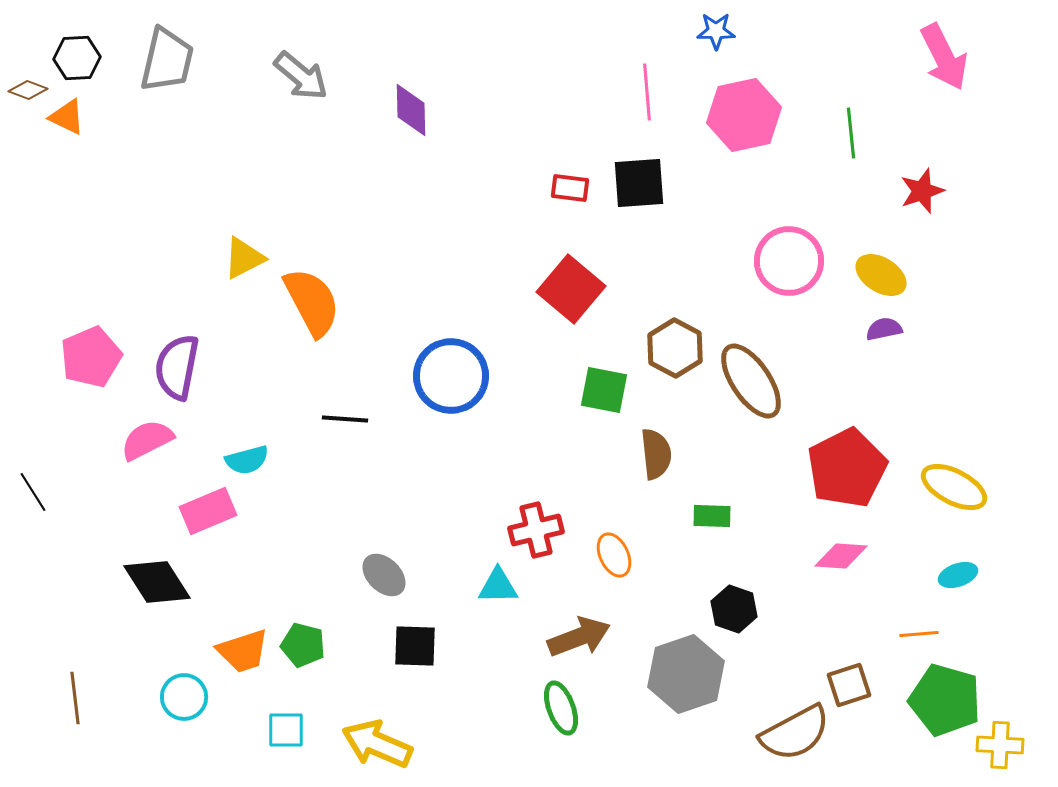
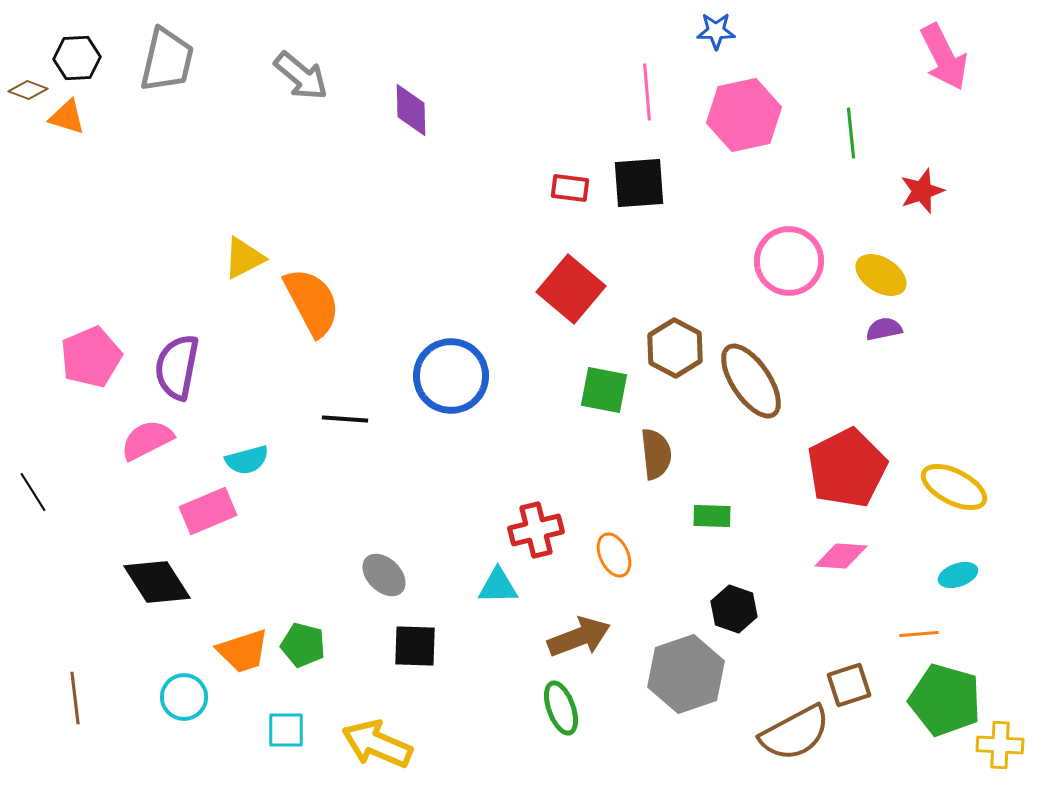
orange triangle at (67, 117): rotated 9 degrees counterclockwise
